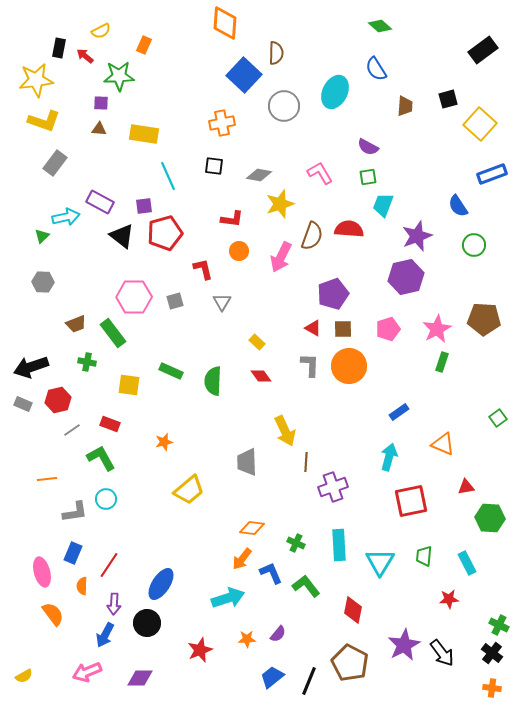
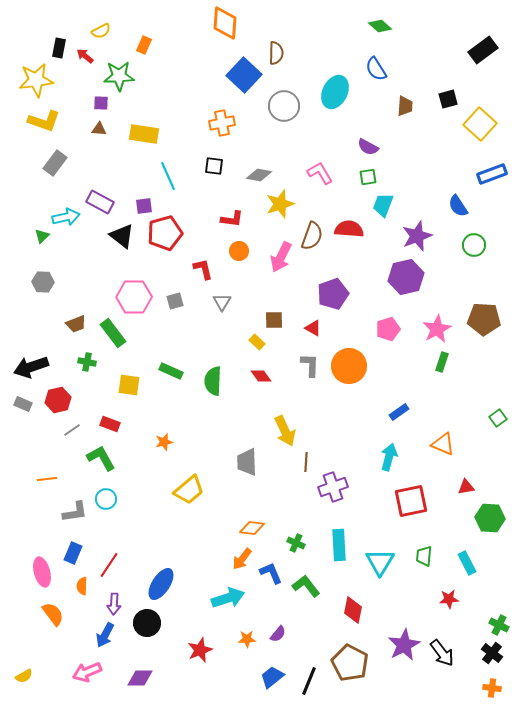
brown square at (343, 329): moved 69 px left, 9 px up
